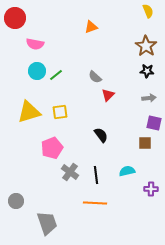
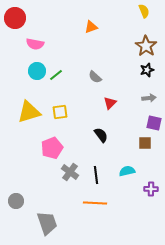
yellow semicircle: moved 4 px left
black star: moved 1 px up; rotated 24 degrees counterclockwise
red triangle: moved 2 px right, 8 px down
